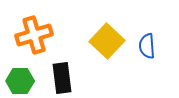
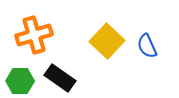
blue semicircle: rotated 20 degrees counterclockwise
black rectangle: moved 2 px left; rotated 48 degrees counterclockwise
